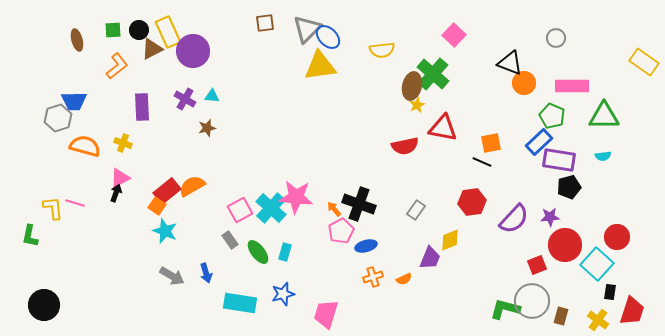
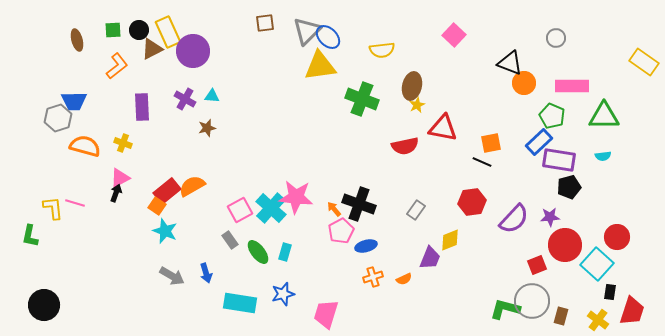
gray triangle at (307, 29): moved 2 px down
green cross at (433, 74): moved 71 px left, 25 px down; rotated 20 degrees counterclockwise
